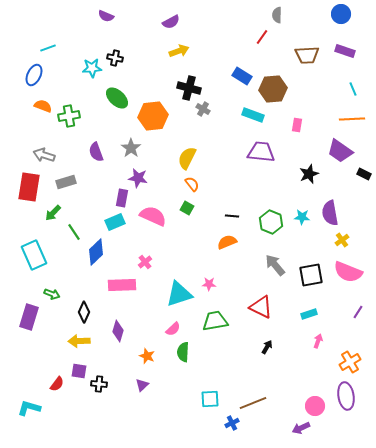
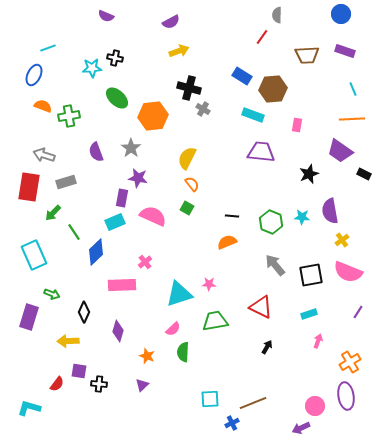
purple semicircle at (330, 213): moved 2 px up
yellow arrow at (79, 341): moved 11 px left
